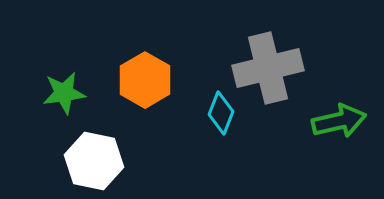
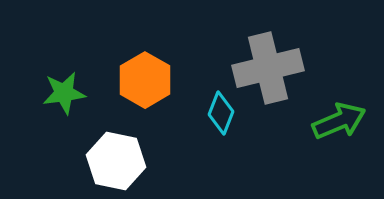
green arrow: rotated 10 degrees counterclockwise
white hexagon: moved 22 px right
